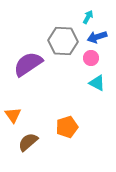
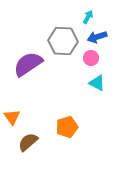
orange triangle: moved 1 px left, 2 px down
